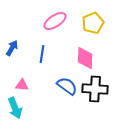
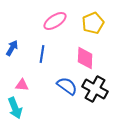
black cross: rotated 25 degrees clockwise
